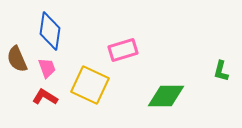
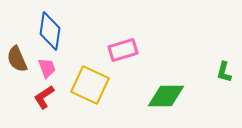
green L-shape: moved 3 px right, 1 px down
red L-shape: moved 1 px left; rotated 65 degrees counterclockwise
